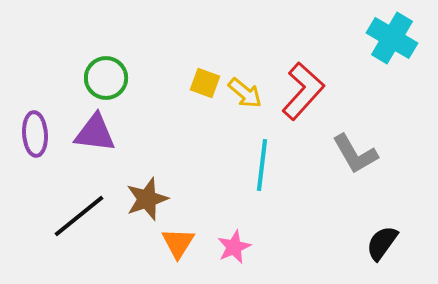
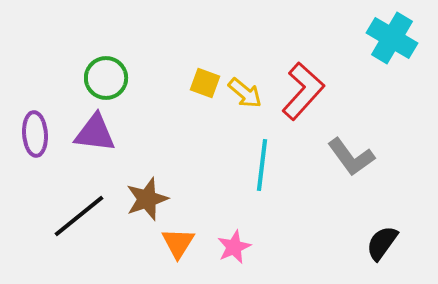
gray L-shape: moved 4 px left, 3 px down; rotated 6 degrees counterclockwise
